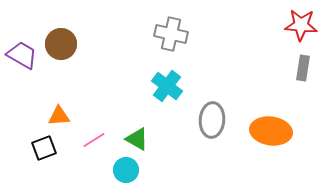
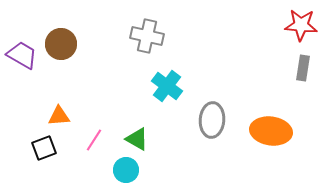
gray cross: moved 24 px left, 2 px down
pink line: rotated 25 degrees counterclockwise
